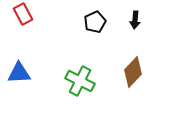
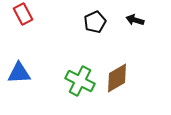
black arrow: rotated 102 degrees clockwise
brown diamond: moved 16 px left, 6 px down; rotated 16 degrees clockwise
